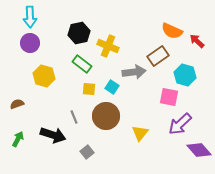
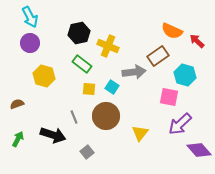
cyan arrow: rotated 25 degrees counterclockwise
